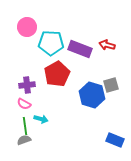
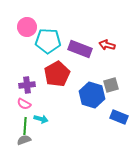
cyan pentagon: moved 3 px left, 2 px up
green line: rotated 12 degrees clockwise
blue rectangle: moved 4 px right, 23 px up
